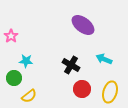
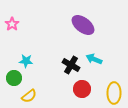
pink star: moved 1 px right, 12 px up
cyan arrow: moved 10 px left
yellow ellipse: moved 4 px right, 1 px down; rotated 15 degrees counterclockwise
